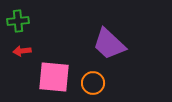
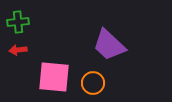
green cross: moved 1 px down
purple trapezoid: moved 1 px down
red arrow: moved 4 px left, 1 px up
